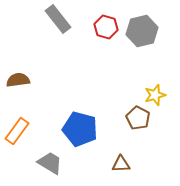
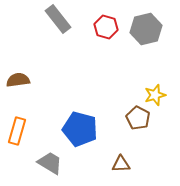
gray hexagon: moved 4 px right, 2 px up
orange rectangle: rotated 20 degrees counterclockwise
